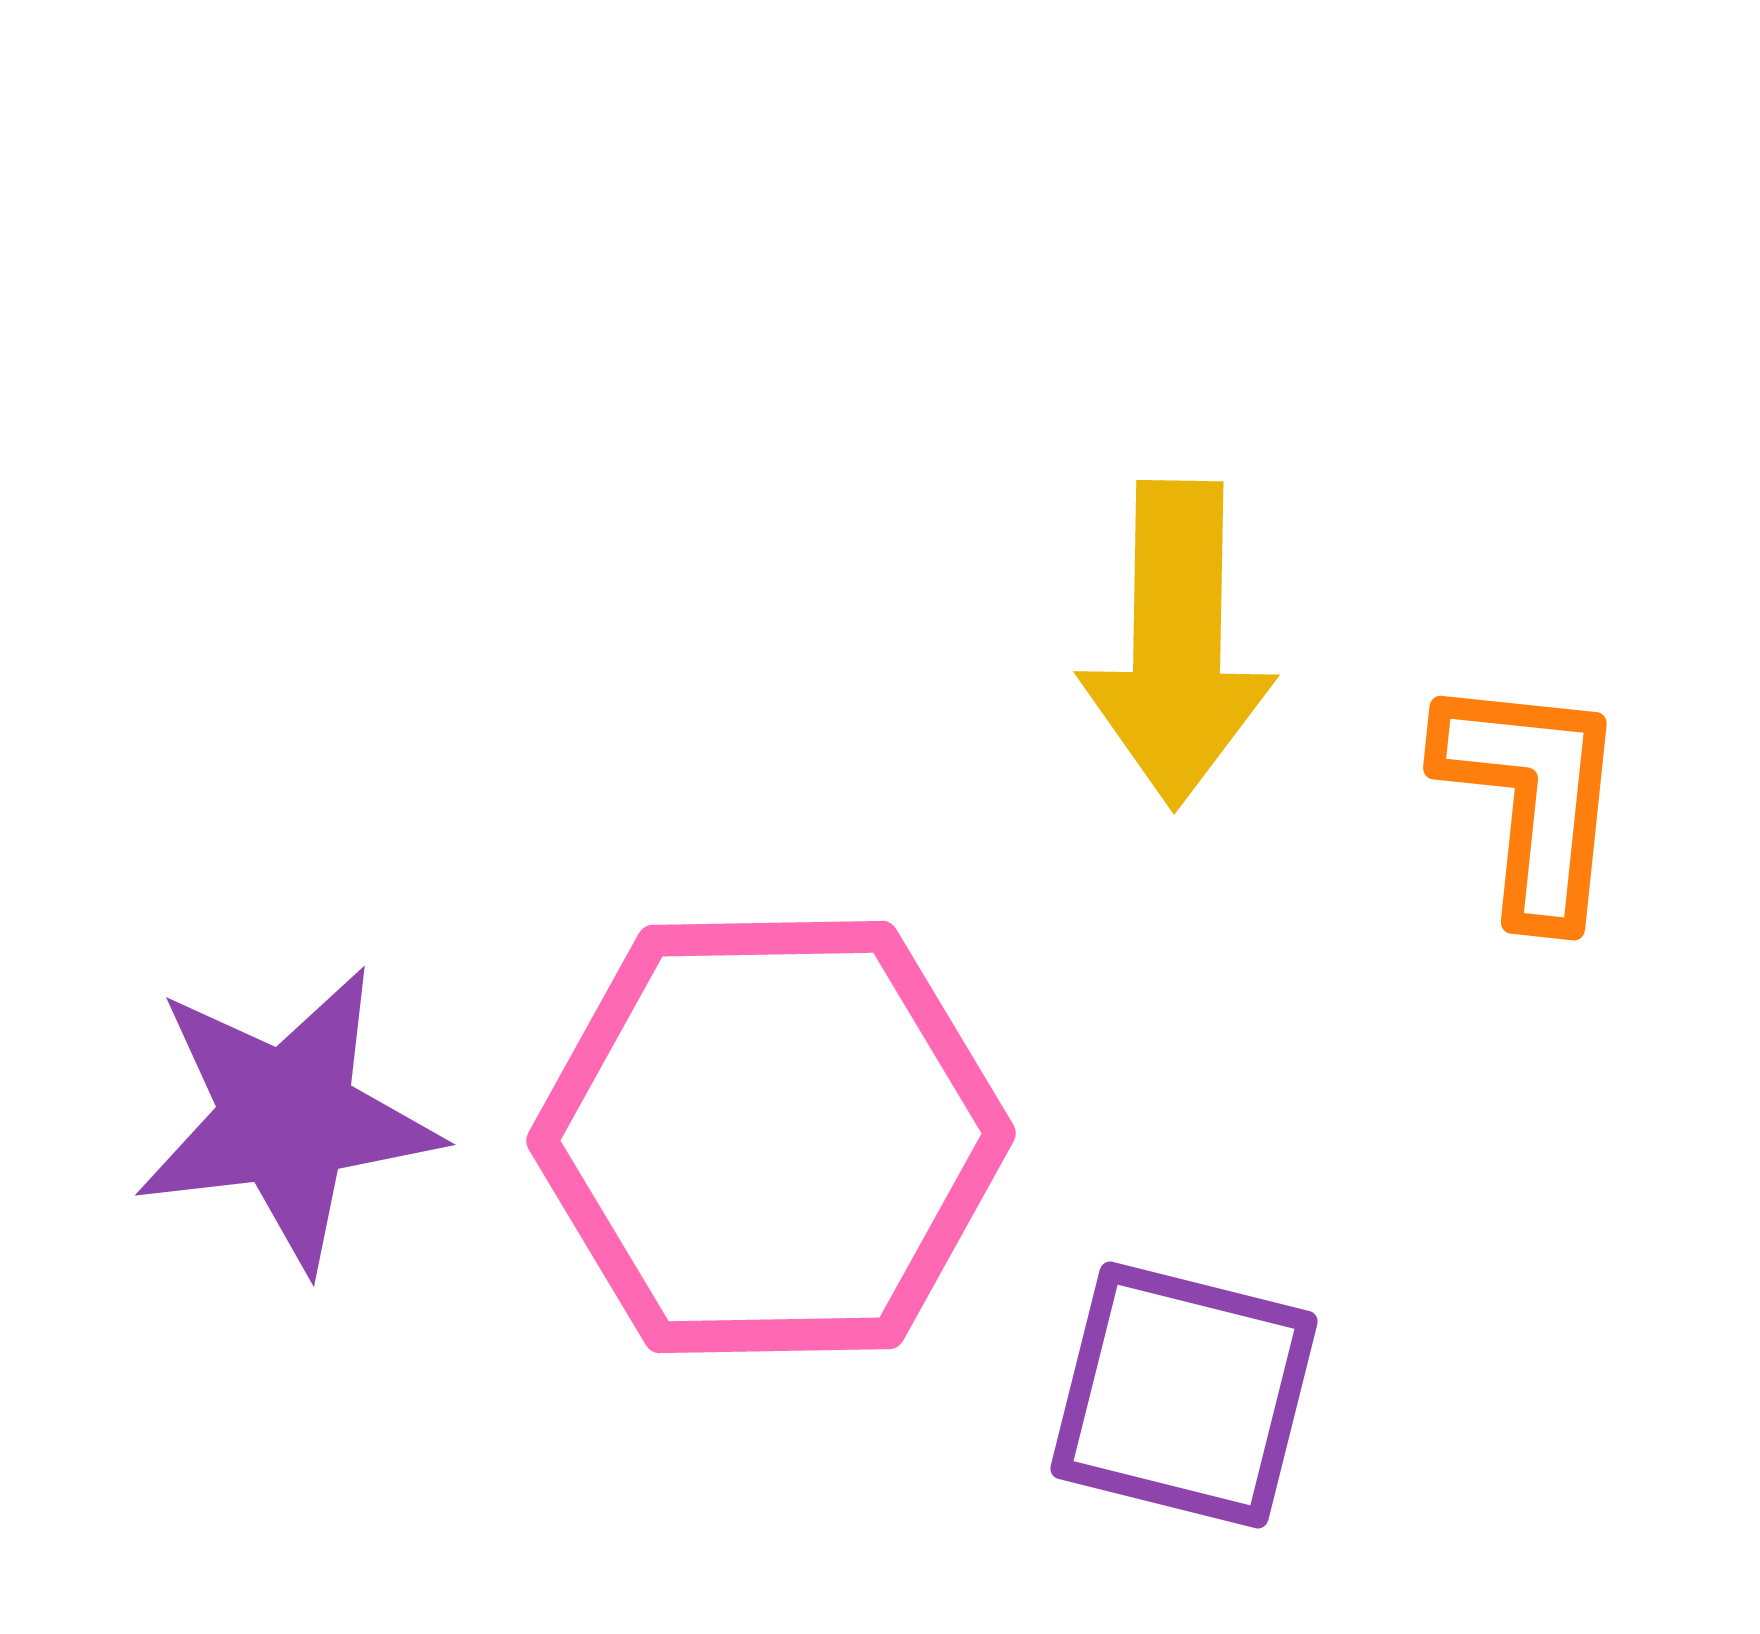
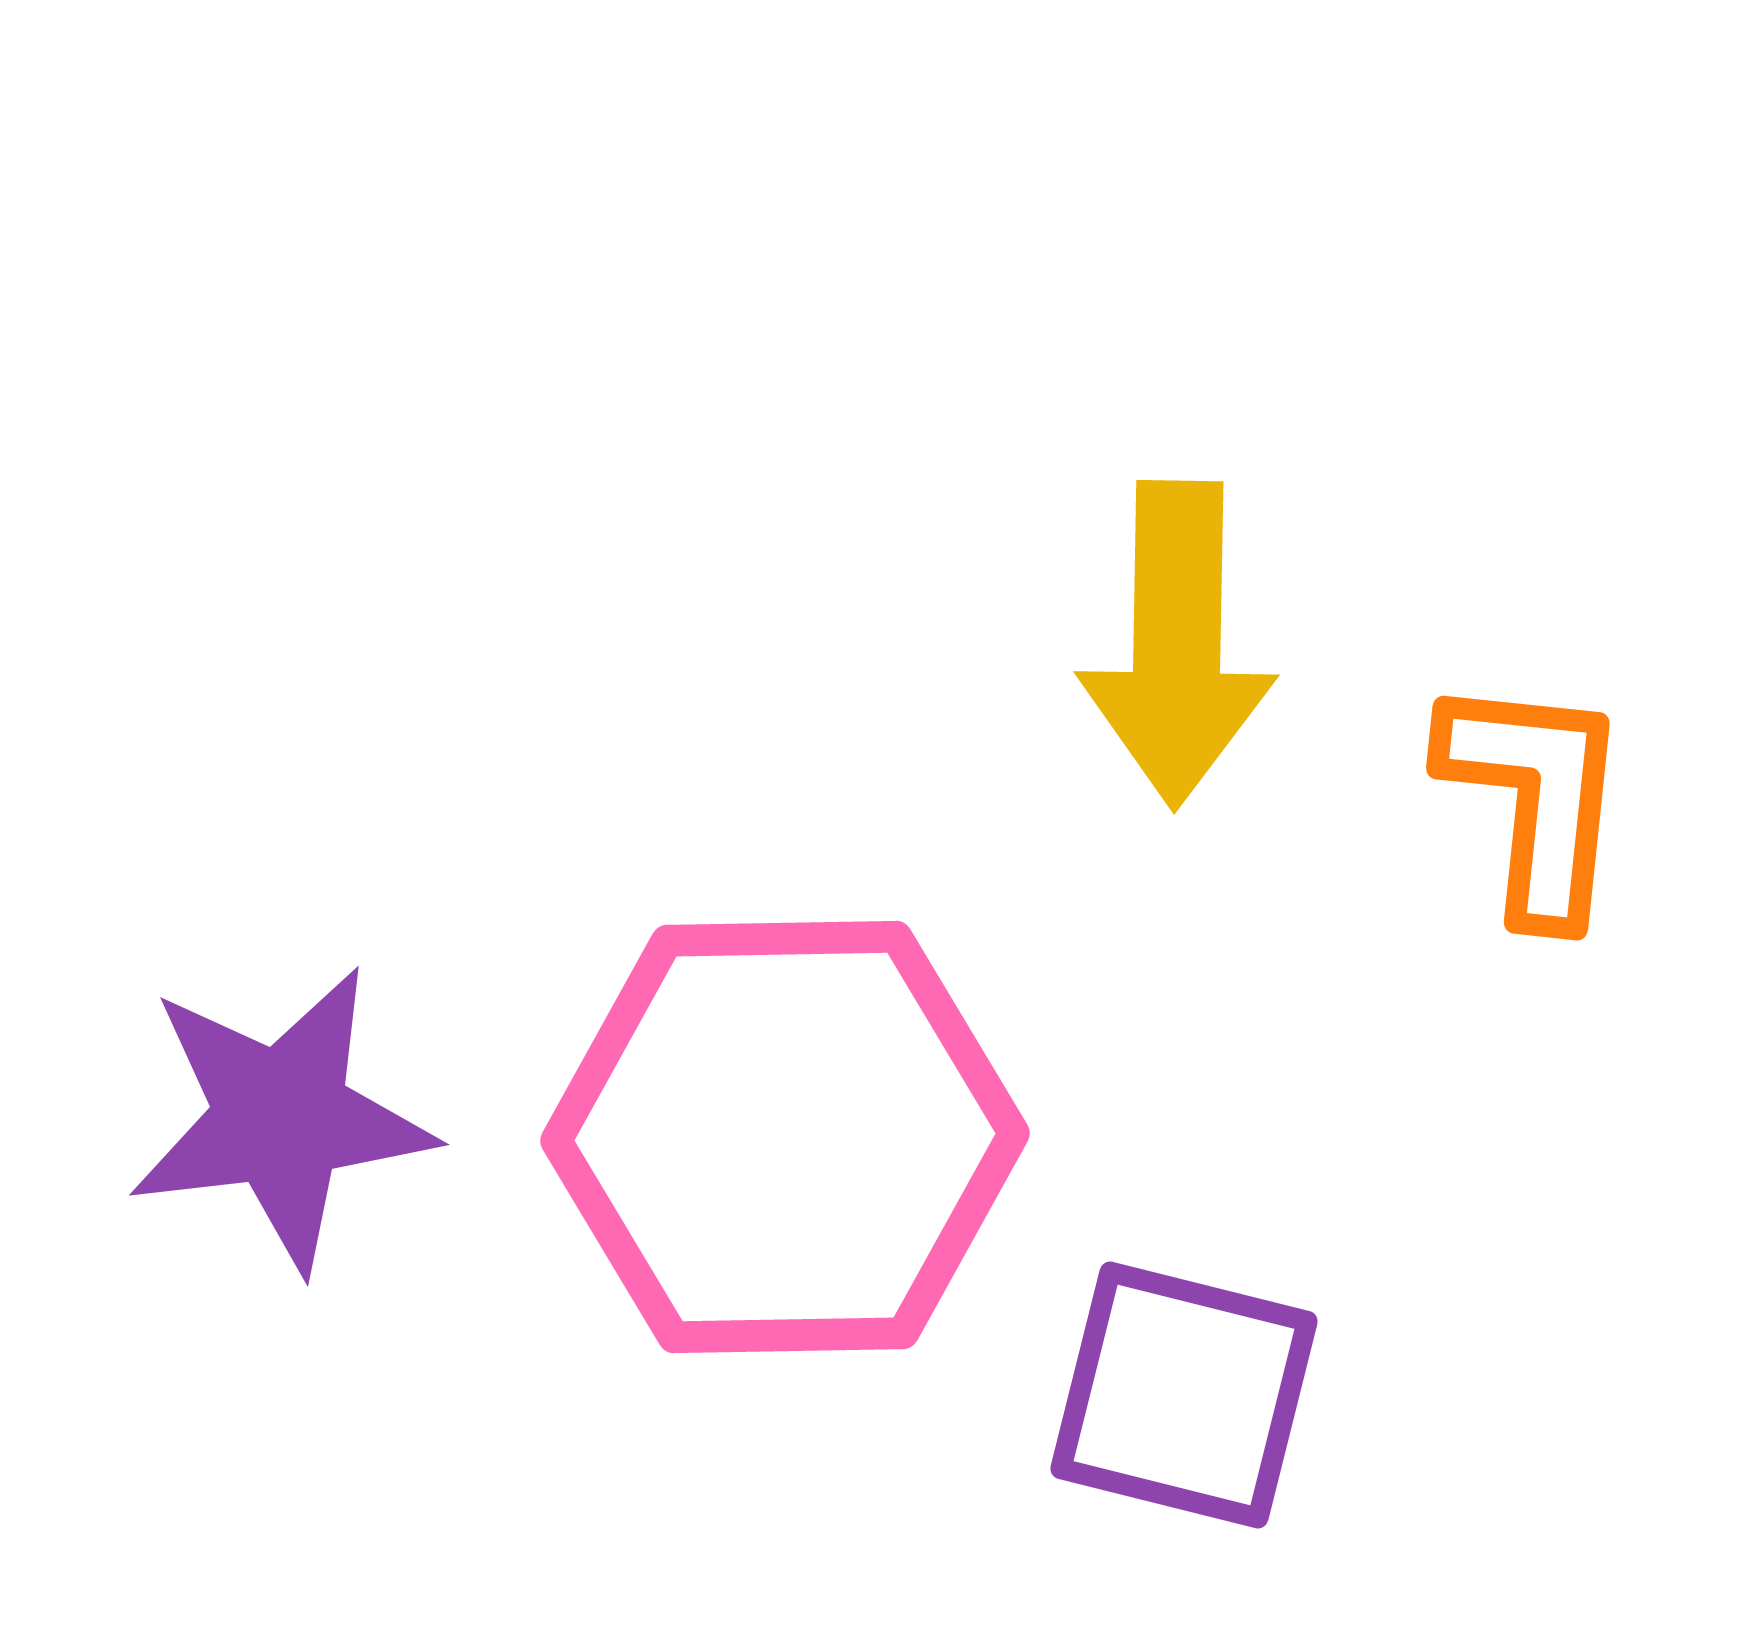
orange L-shape: moved 3 px right
purple star: moved 6 px left
pink hexagon: moved 14 px right
